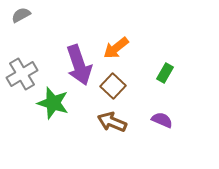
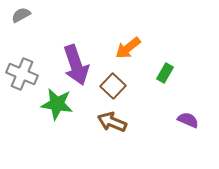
orange arrow: moved 12 px right
purple arrow: moved 3 px left
gray cross: rotated 36 degrees counterclockwise
green star: moved 4 px right, 1 px down; rotated 8 degrees counterclockwise
purple semicircle: moved 26 px right
